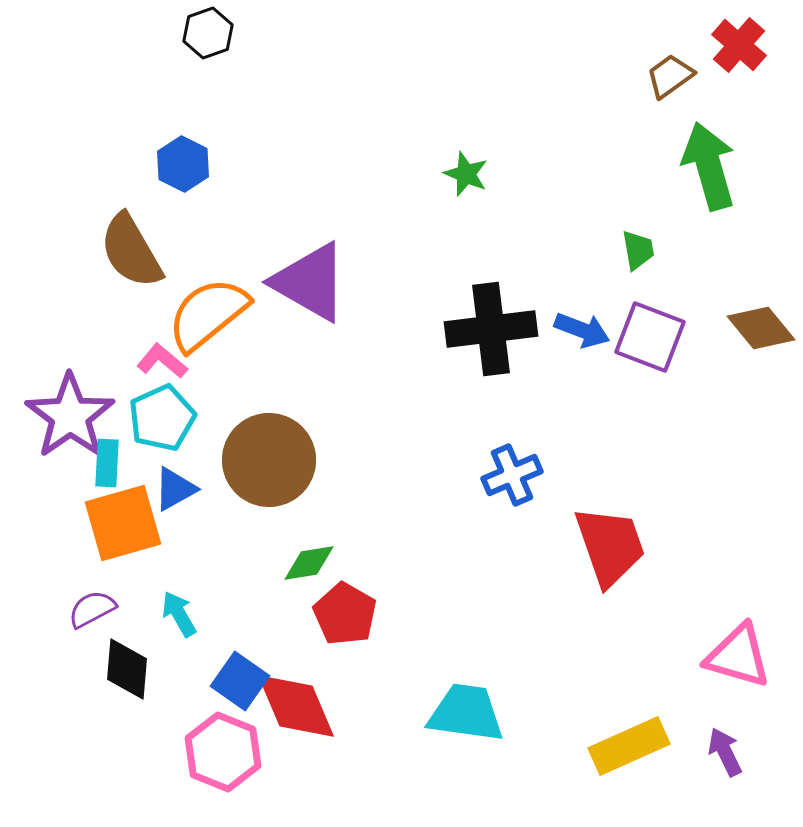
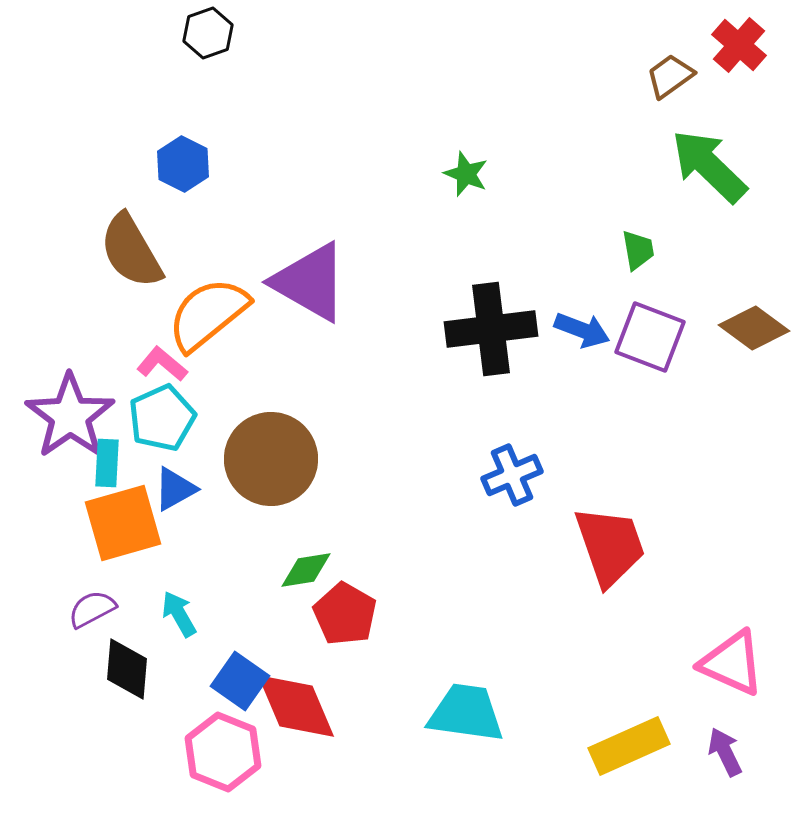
green arrow: rotated 30 degrees counterclockwise
brown diamond: moved 7 px left; rotated 14 degrees counterclockwise
pink L-shape: moved 3 px down
brown circle: moved 2 px right, 1 px up
green diamond: moved 3 px left, 7 px down
pink triangle: moved 6 px left, 7 px down; rotated 8 degrees clockwise
